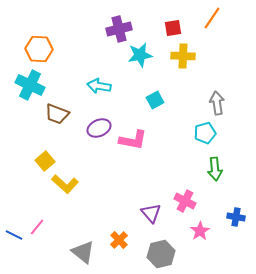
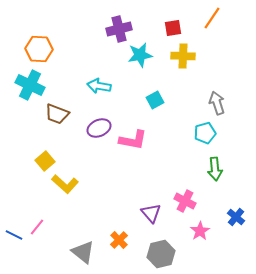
gray arrow: rotated 10 degrees counterclockwise
blue cross: rotated 30 degrees clockwise
